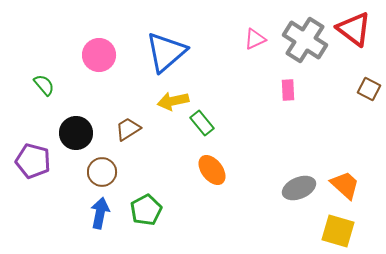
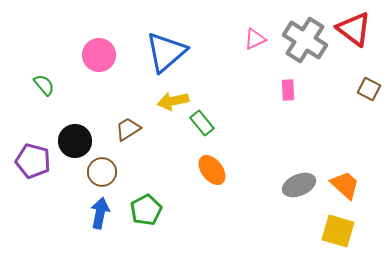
black circle: moved 1 px left, 8 px down
gray ellipse: moved 3 px up
